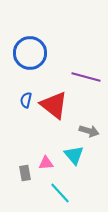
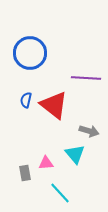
purple line: moved 1 px down; rotated 12 degrees counterclockwise
cyan triangle: moved 1 px right, 1 px up
